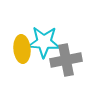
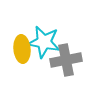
cyan star: rotated 8 degrees clockwise
